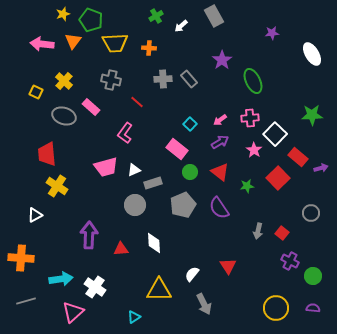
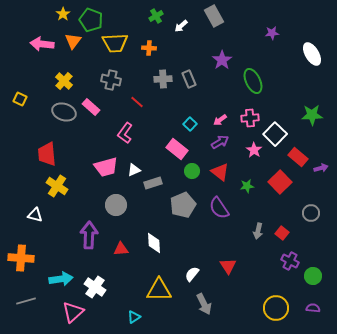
yellow star at (63, 14): rotated 16 degrees counterclockwise
gray rectangle at (189, 79): rotated 18 degrees clockwise
yellow square at (36, 92): moved 16 px left, 7 px down
gray ellipse at (64, 116): moved 4 px up
green circle at (190, 172): moved 2 px right, 1 px up
red square at (278, 178): moved 2 px right, 4 px down
gray circle at (135, 205): moved 19 px left
white triangle at (35, 215): rotated 42 degrees clockwise
